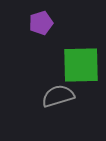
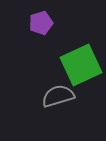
green square: rotated 24 degrees counterclockwise
